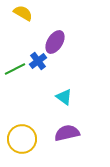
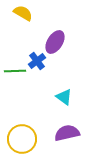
blue cross: moved 1 px left
green line: moved 2 px down; rotated 25 degrees clockwise
